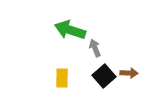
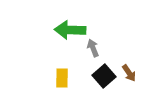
green arrow: rotated 16 degrees counterclockwise
gray arrow: moved 2 px left
brown arrow: rotated 54 degrees clockwise
